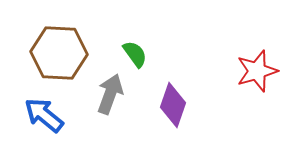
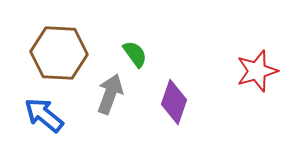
purple diamond: moved 1 px right, 3 px up
